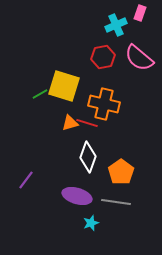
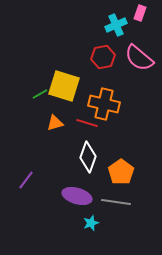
orange triangle: moved 15 px left
